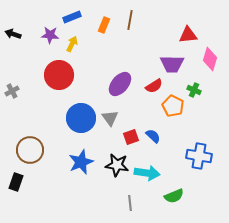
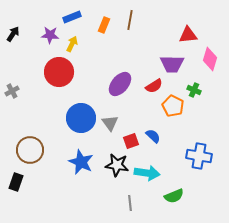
black arrow: rotated 105 degrees clockwise
red circle: moved 3 px up
gray triangle: moved 5 px down
red square: moved 4 px down
blue star: rotated 25 degrees counterclockwise
